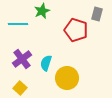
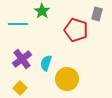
green star: rotated 14 degrees counterclockwise
yellow circle: moved 1 px down
